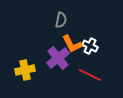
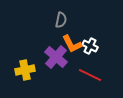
purple cross: moved 2 px left, 1 px up; rotated 10 degrees counterclockwise
